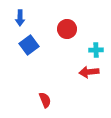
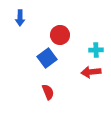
red circle: moved 7 px left, 6 px down
blue square: moved 18 px right, 13 px down
red arrow: moved 2 px right
red semicircle: moved 3 px right, 8 px up
